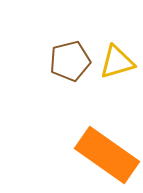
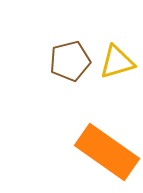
orange rectangle: moved 3 px up
